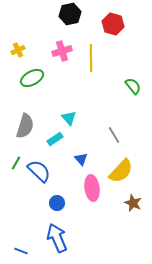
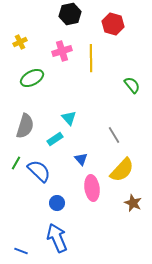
yellow cross: moved 2 px right, 8 px up
green semicircle: moved 1 px left, 1 px up
yellow semicircle: moved 1 px right, 1 px up
